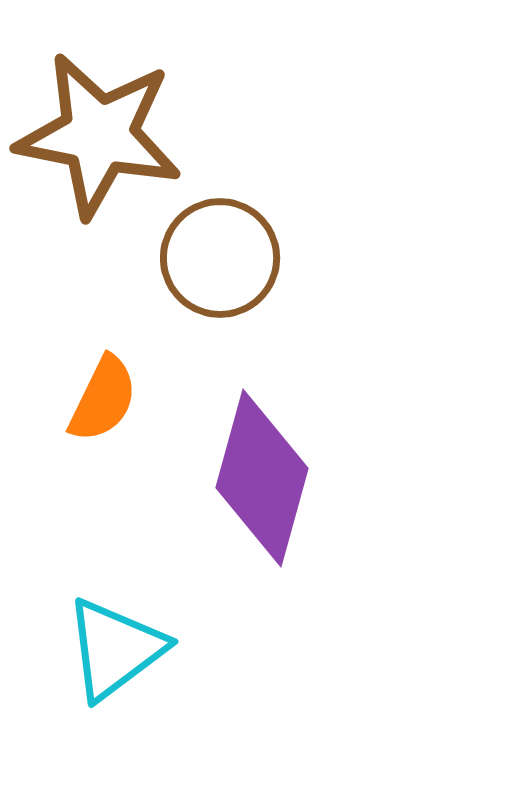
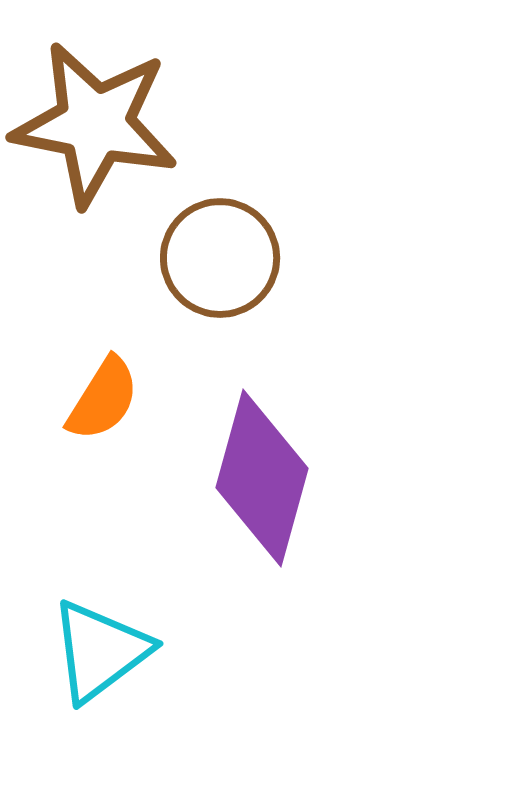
brown star: moved 4 px left, 11 px up
orange semicircle: rotated 6 degrees clockwise
cyan triangle: moved 15 px left, 2 px down
